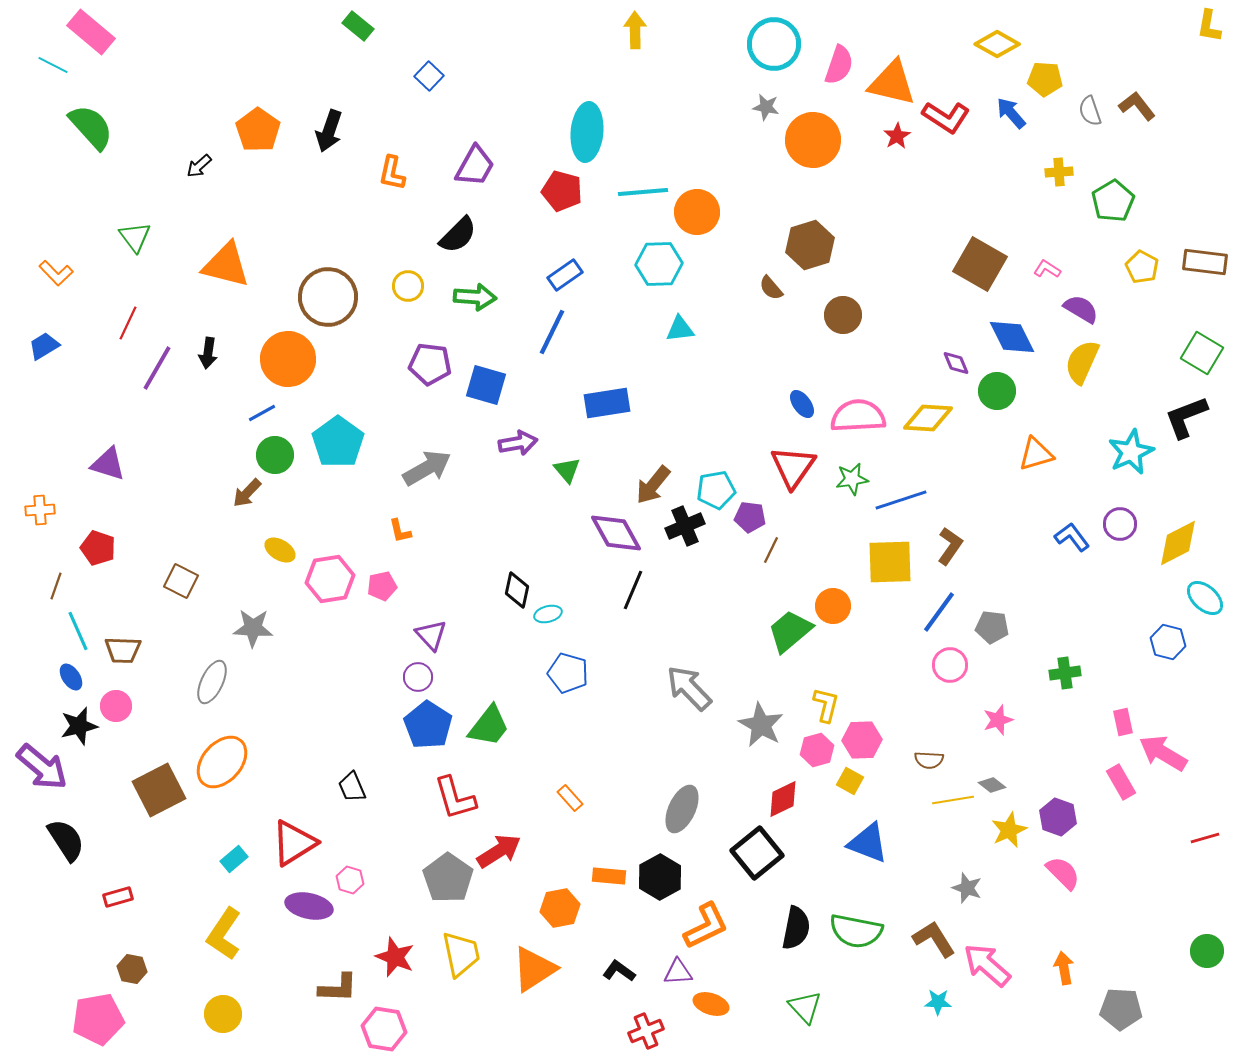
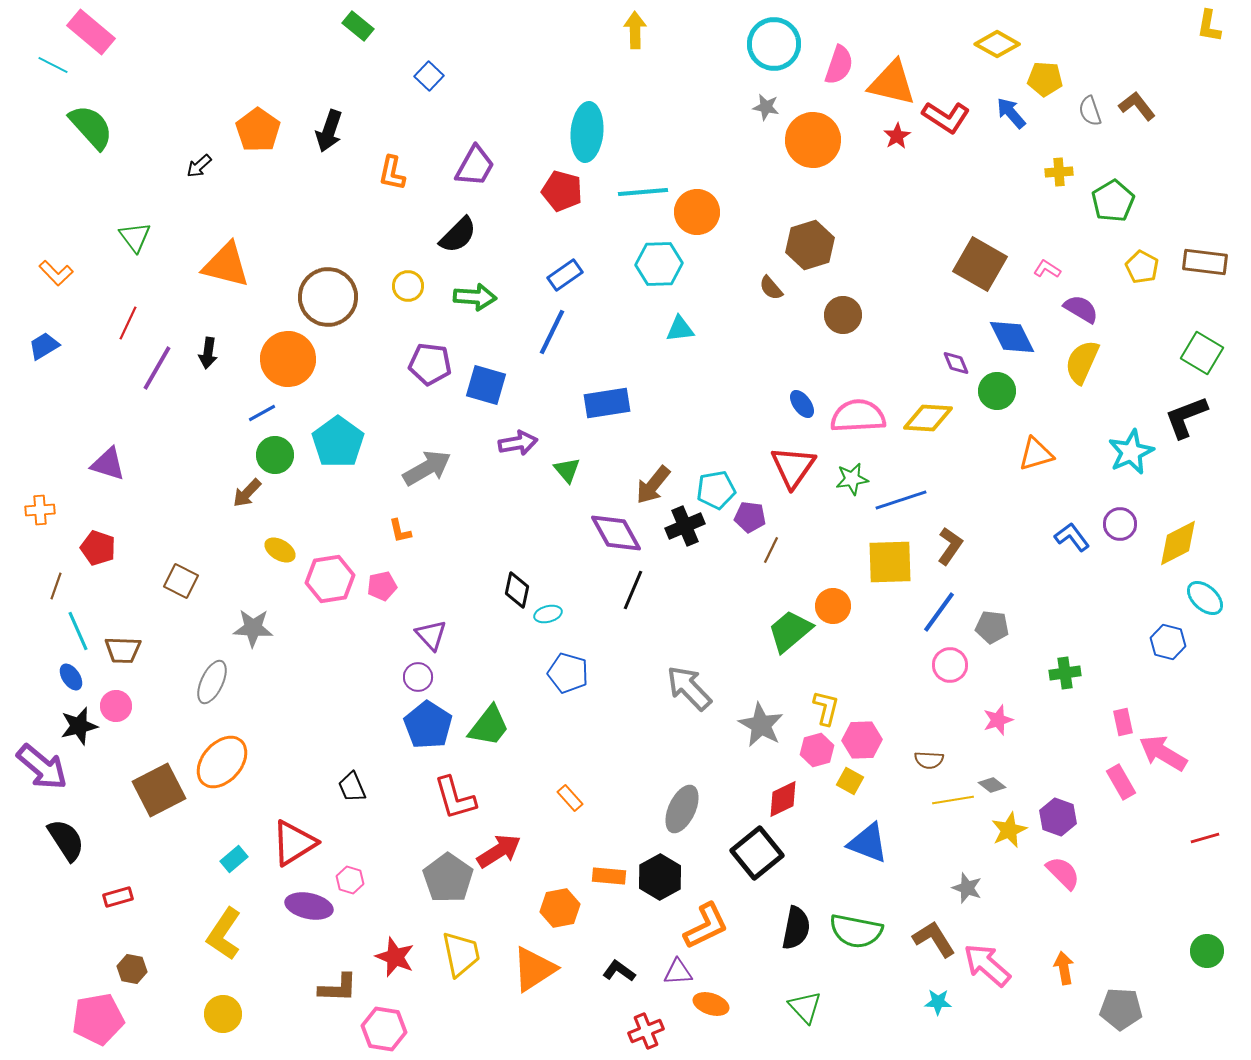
yellow L-shape at (826, 705): moved 3 px down
